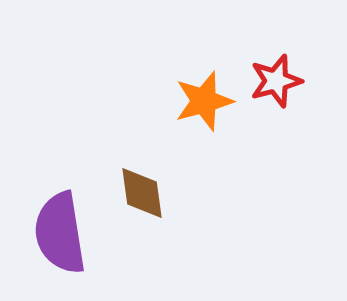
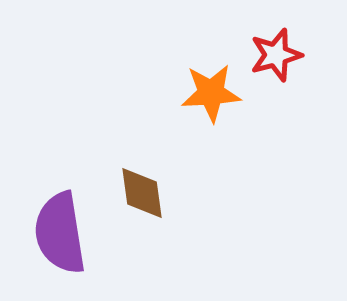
red star: moved 26 px up
orange star: moved 7 px right, 8 px up; rotated 12 degrees clockwise
